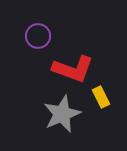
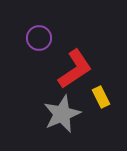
purple circle: moved 1 px right, 2 px down
red L-shape: moved 2 px right; rotated 54 degrees counterclockwise
